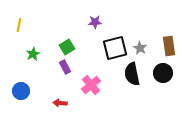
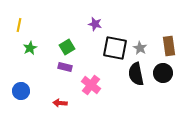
purple star: moved 2 px down; rotated 16 degrees clockwise
black square: rotated 25 degrees clockwise
green star: moved 3 px left, 6 px up
purple rectangle: rotated 48 degrees counterclockwise
black semicircle: moved 4 px right
pink cross: rotated 12 degrees counterclockwise
